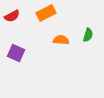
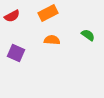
orange rectangle: moved 2 px right
green semicircle: rotated 72 degrees counterclockwise
orange semicircle: moved 9 px left
